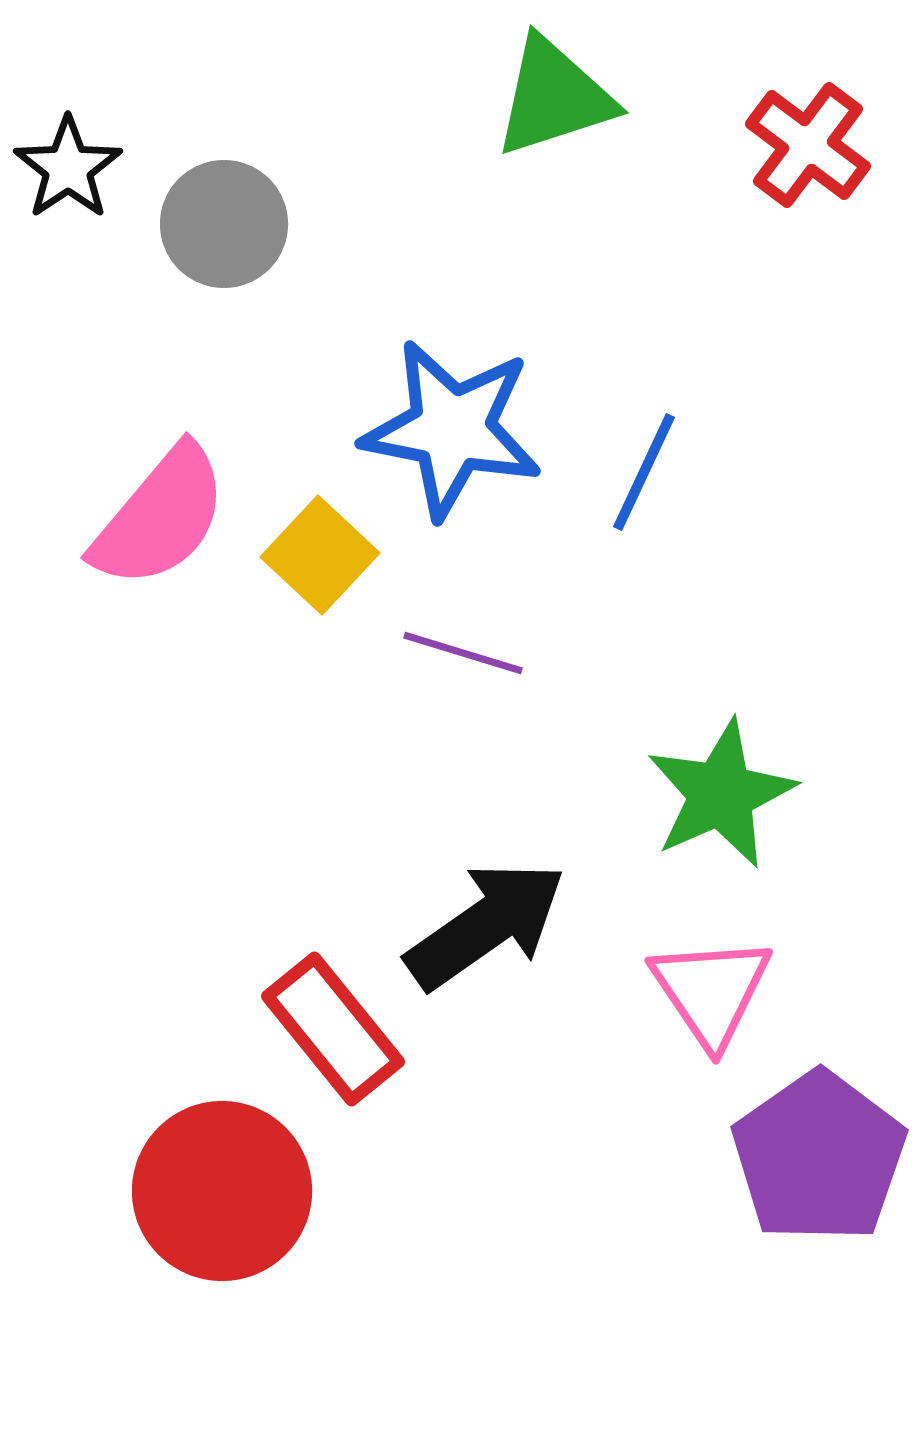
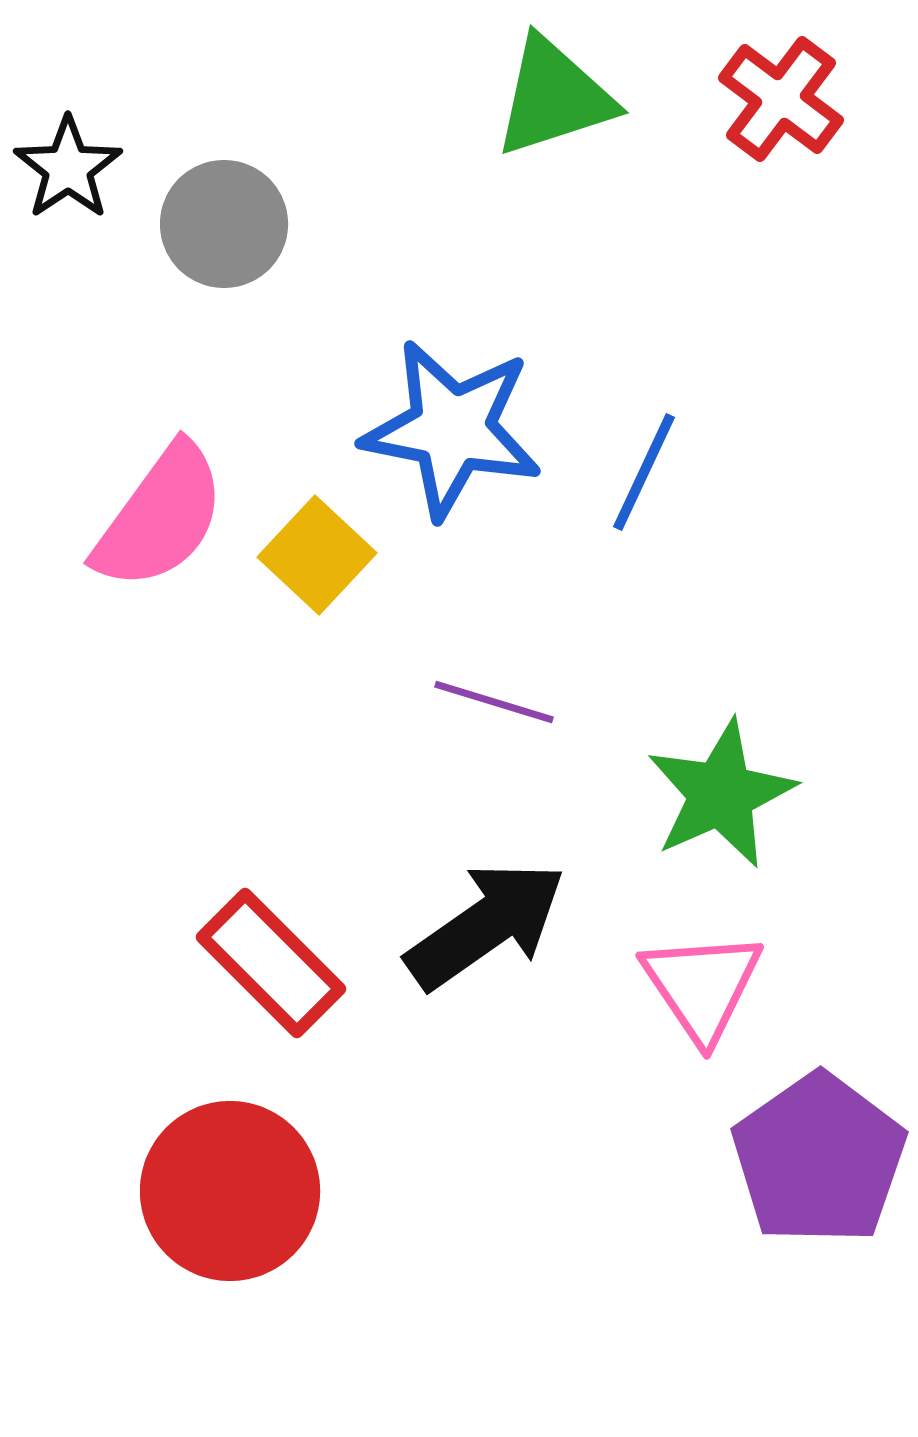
red cross: moved 27 px left, 46 px up
pink semicircle: rotated 4 degrees counterclockwise
yellow square: moved 3 px left
purple line: moved 31 px right, 49 px down
pink triangle: moved 9 px left, 5 px up
red rectangle: moved 62 px left, 66 px up; rotated 6 degrees counterclockwise
purple pentagon: moved 2 px down
red circle: moved 8 px right
